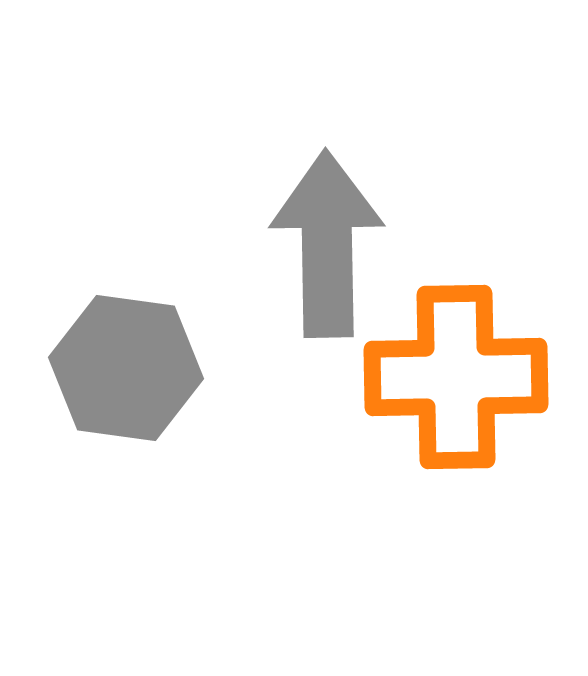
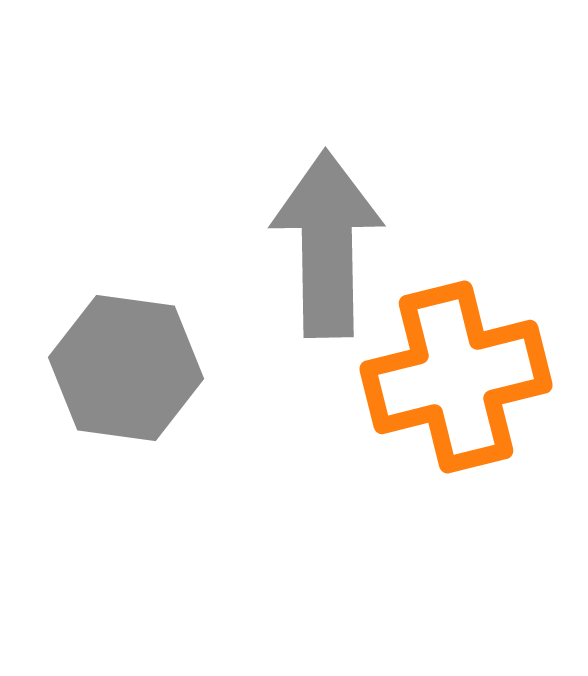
orange cross: rotated 13 degrees counterclockwise
